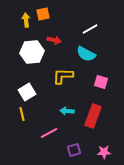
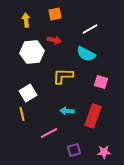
orange square: moved 12 px right
white square: moved 1 px right, 1 px down
